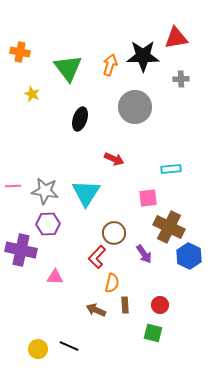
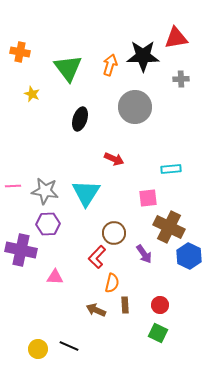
green square: moved 5 px right; rotated 12 degrees clockwise
